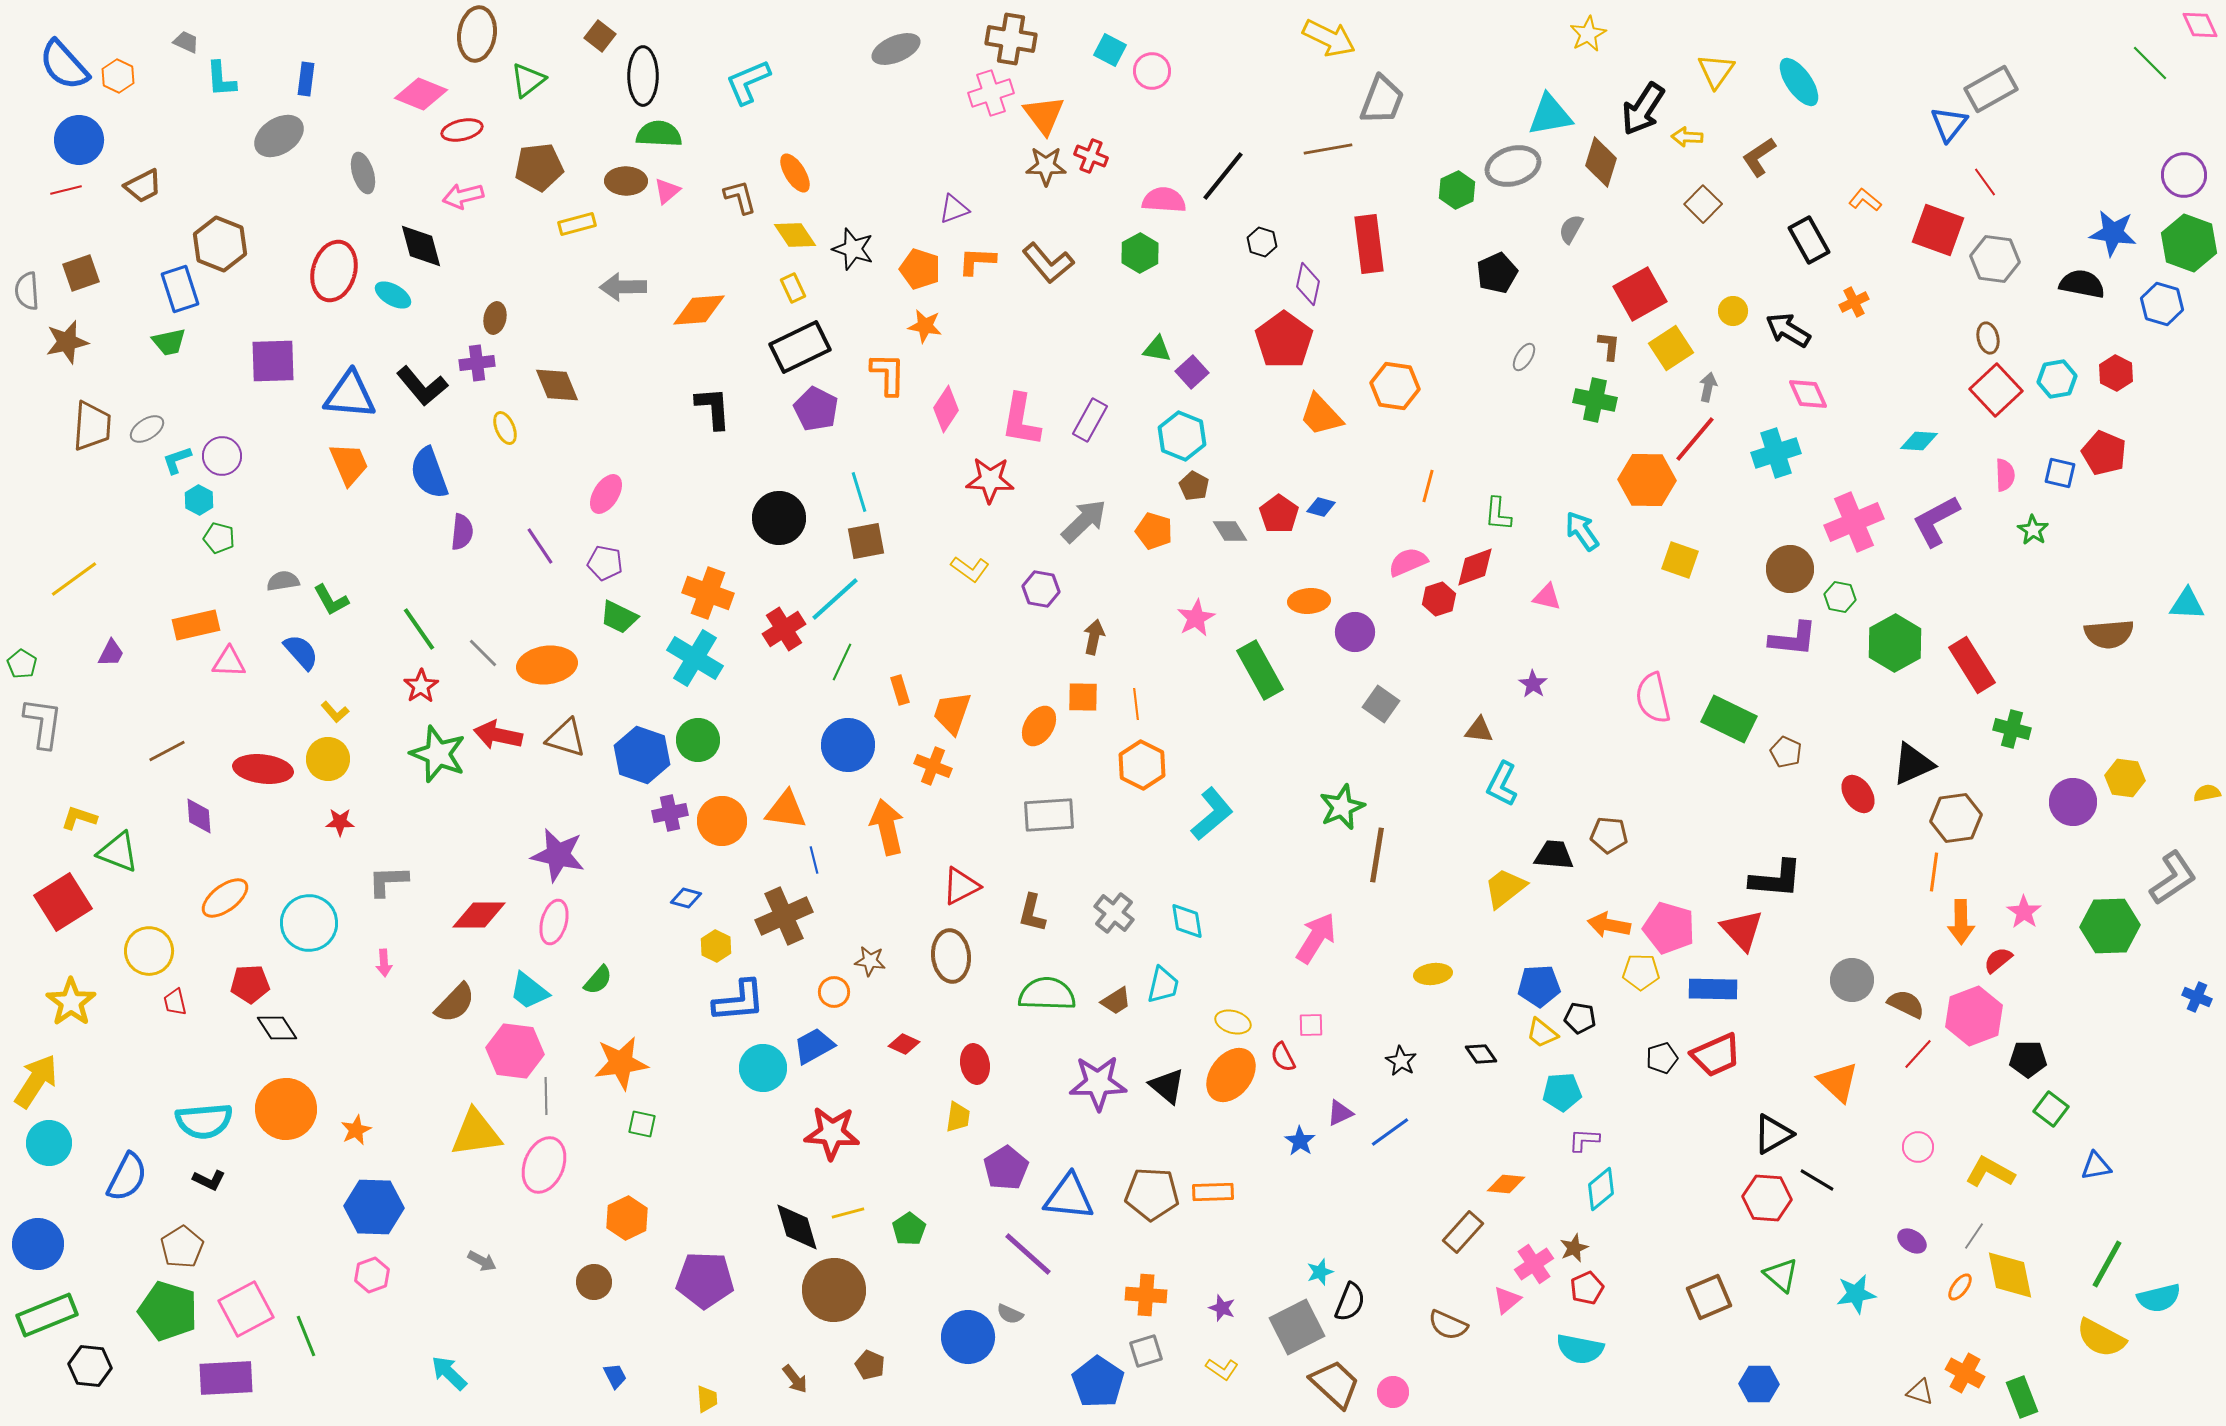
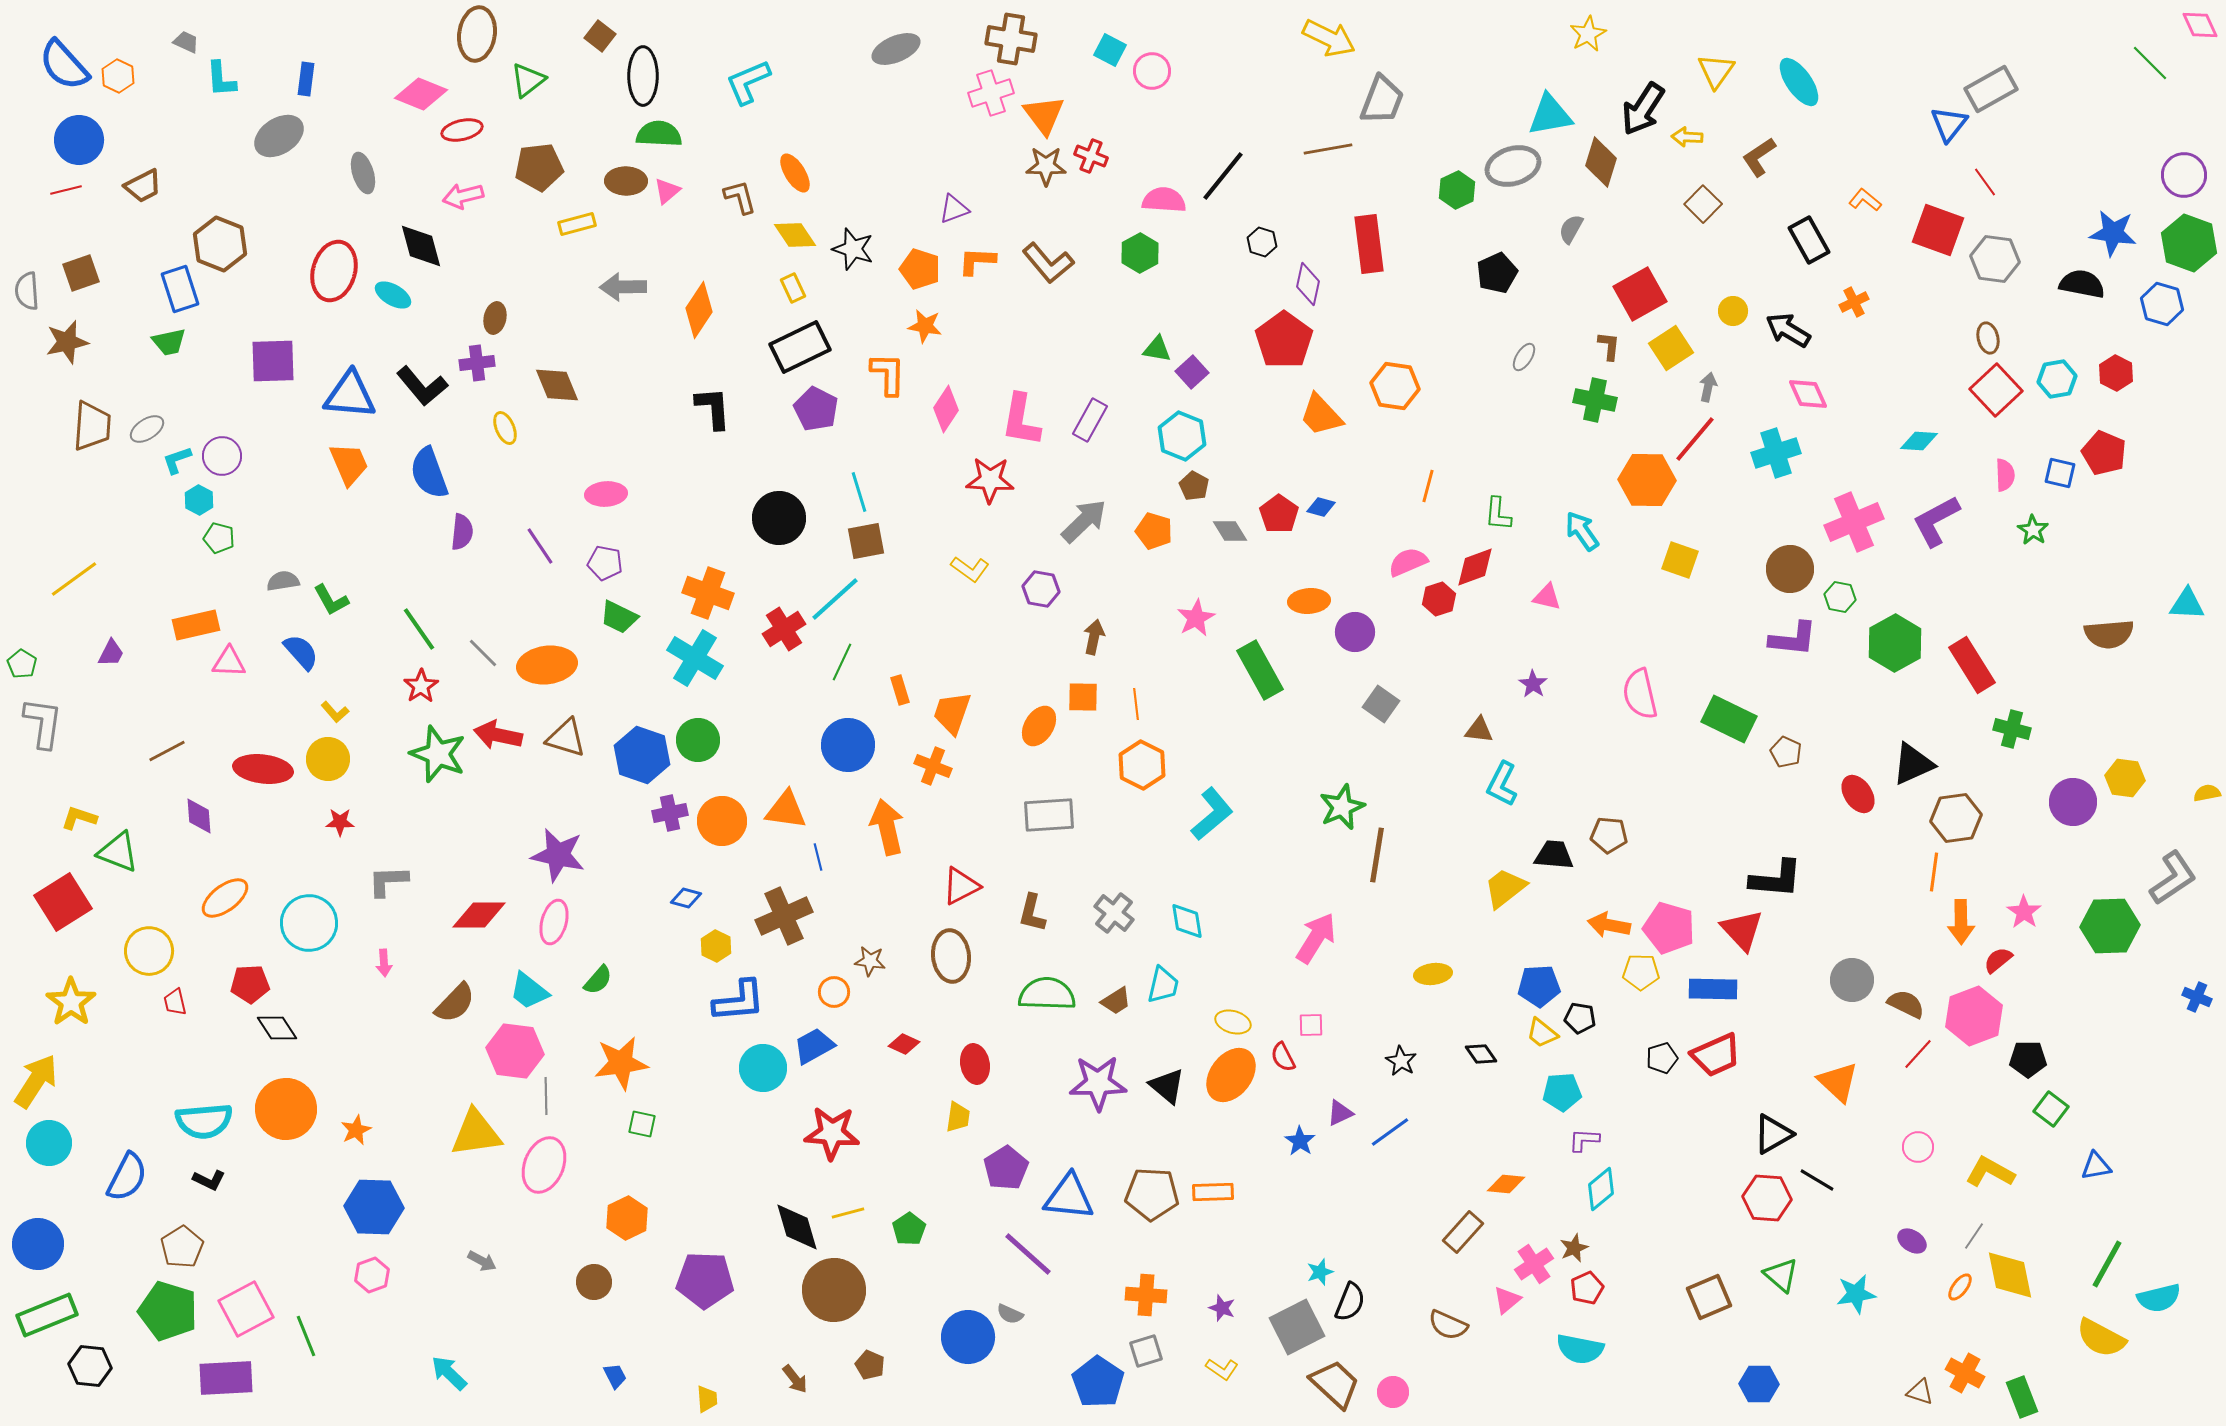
orange diamond at (699, 310): rotated 52 degrees counterclockwise
pink ellipse at (606, 494): rotated 54 degrees clockwise
pink semicircle at (1653, 698): moved 13 px left, 4 px up
blue line at (814, 860): moved 4 px right, 3 px up
